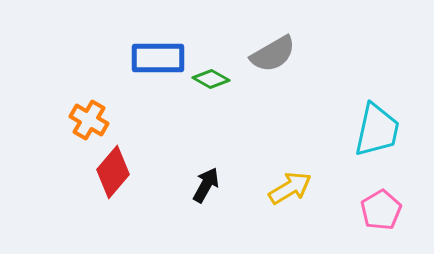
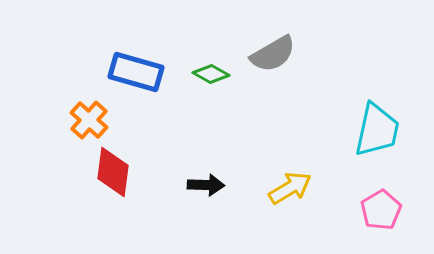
blue rectangle: moved 22 px left, 14 px down; rotated 16 degrees clockwise
green diamond: moved 5 px up
orange cross: rotated 12 degrees clockwise
red diamond: rotated 33 degrees counterclockwise
black arrow: rotated 63 degrees clockwise
